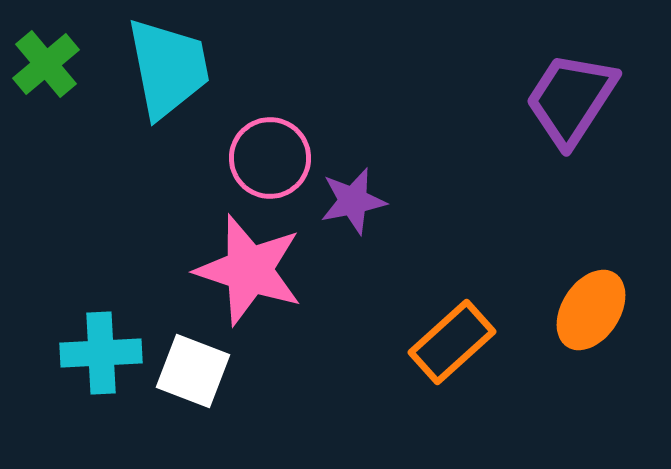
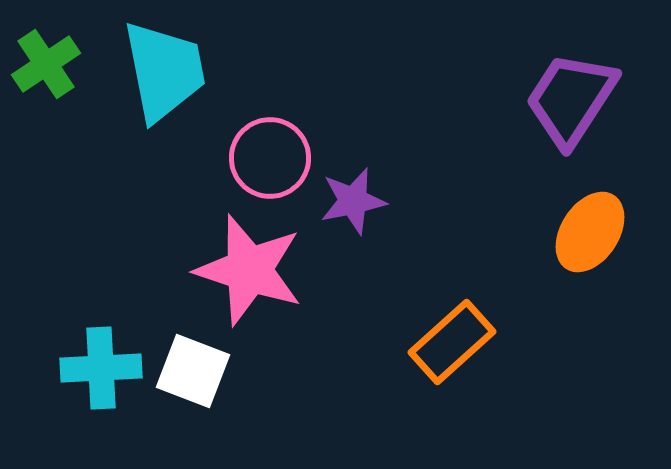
green cross: rotated 6 degrees clockwise
cyan trapezoid: moved 4 px left, 3 px down
orange ellipse: moved 1 px left, 78 px up
cyan cross: moved 15 px down
